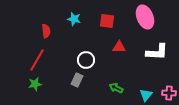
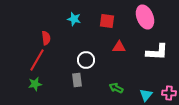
red semicircle: moved 7 px down
gray rectangle: rotated 32 degrees counterclockwise
